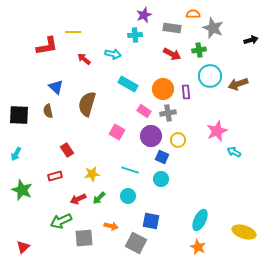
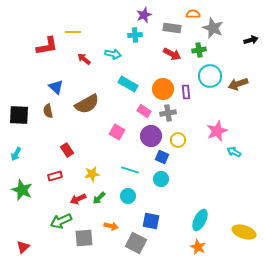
brown semicircle at (87, 104): rotated 135 degrees counterclockwise
